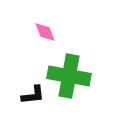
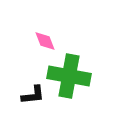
pink diamond: moved 9 px down
